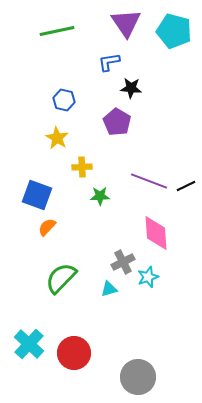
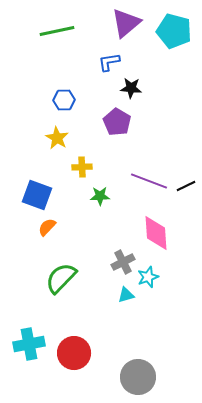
purple triangle: rotated 24 degrees clockwise
blue hexagon: rotated 15 degrees counterclockwise
cyan triangle: moved 17 px right, 6 px down
cyan cross: rotated 36 degrees clockwise
